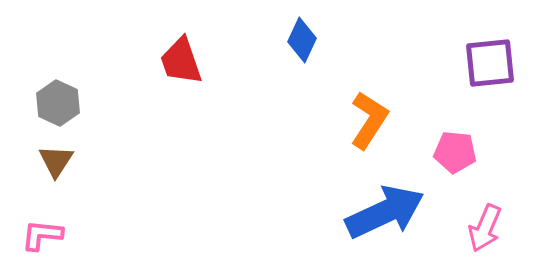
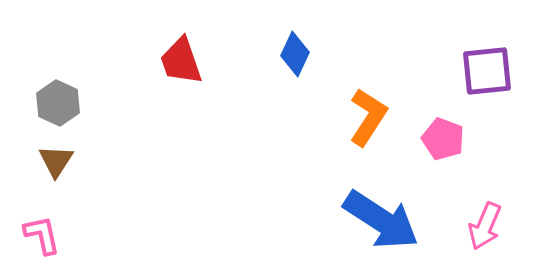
blue diamond: moved 7 px left, 14 px down
purple square: moved 3 px left, 8 px down
orange L-shape: moved 1 px left, 3 px up
pink pentagon: moved 12 px left, 13 px up; rotated 15 degrees clockwise
blue arrow: moved 4 px left, 8 px down; rotated 58 degrees clockwise
pink arrow: moved 2 px up
pink L-shape: rotated 72 degrees clockwise
